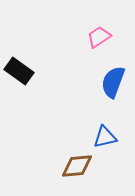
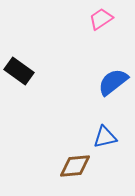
pink trapezoid: moved 2 px right, 18 px up
blue semicircle: rotated 32 degrees clockwise
brown diamond: moved 2 px left
